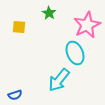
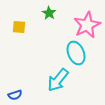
cyan ellipse: moved 1 px right
cyan arrow: moved 1 px left
